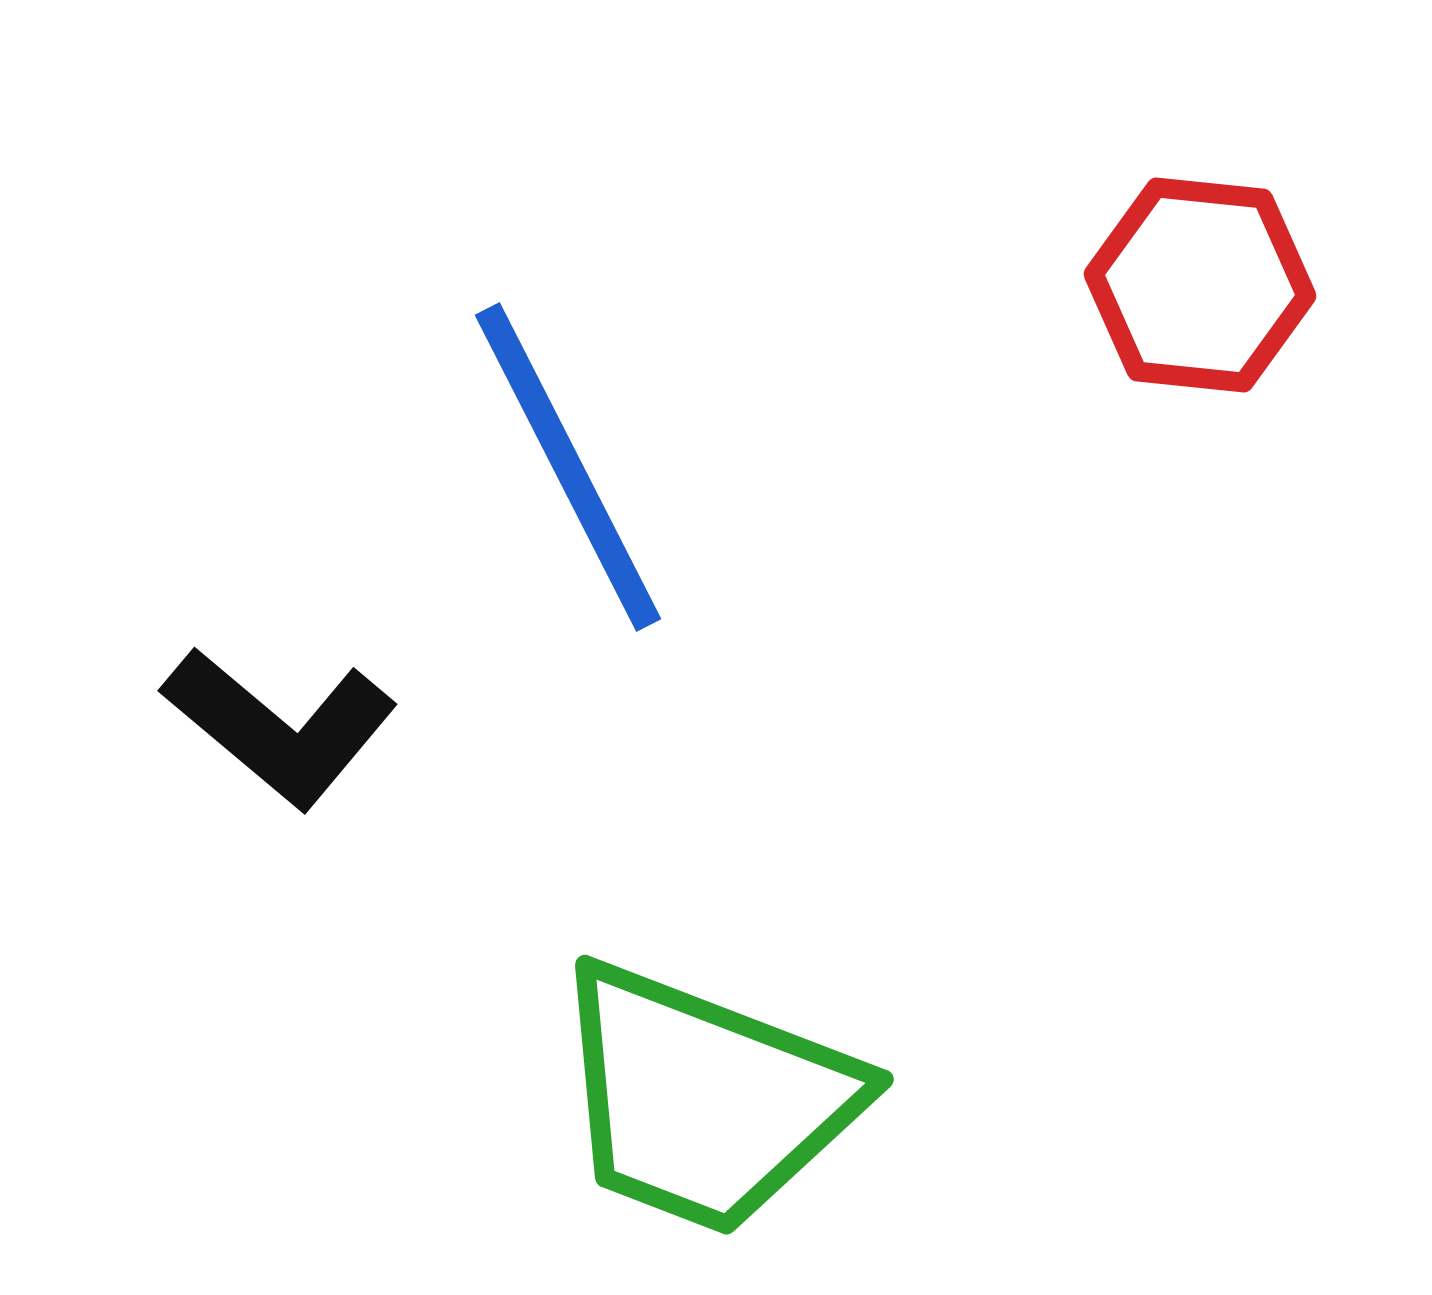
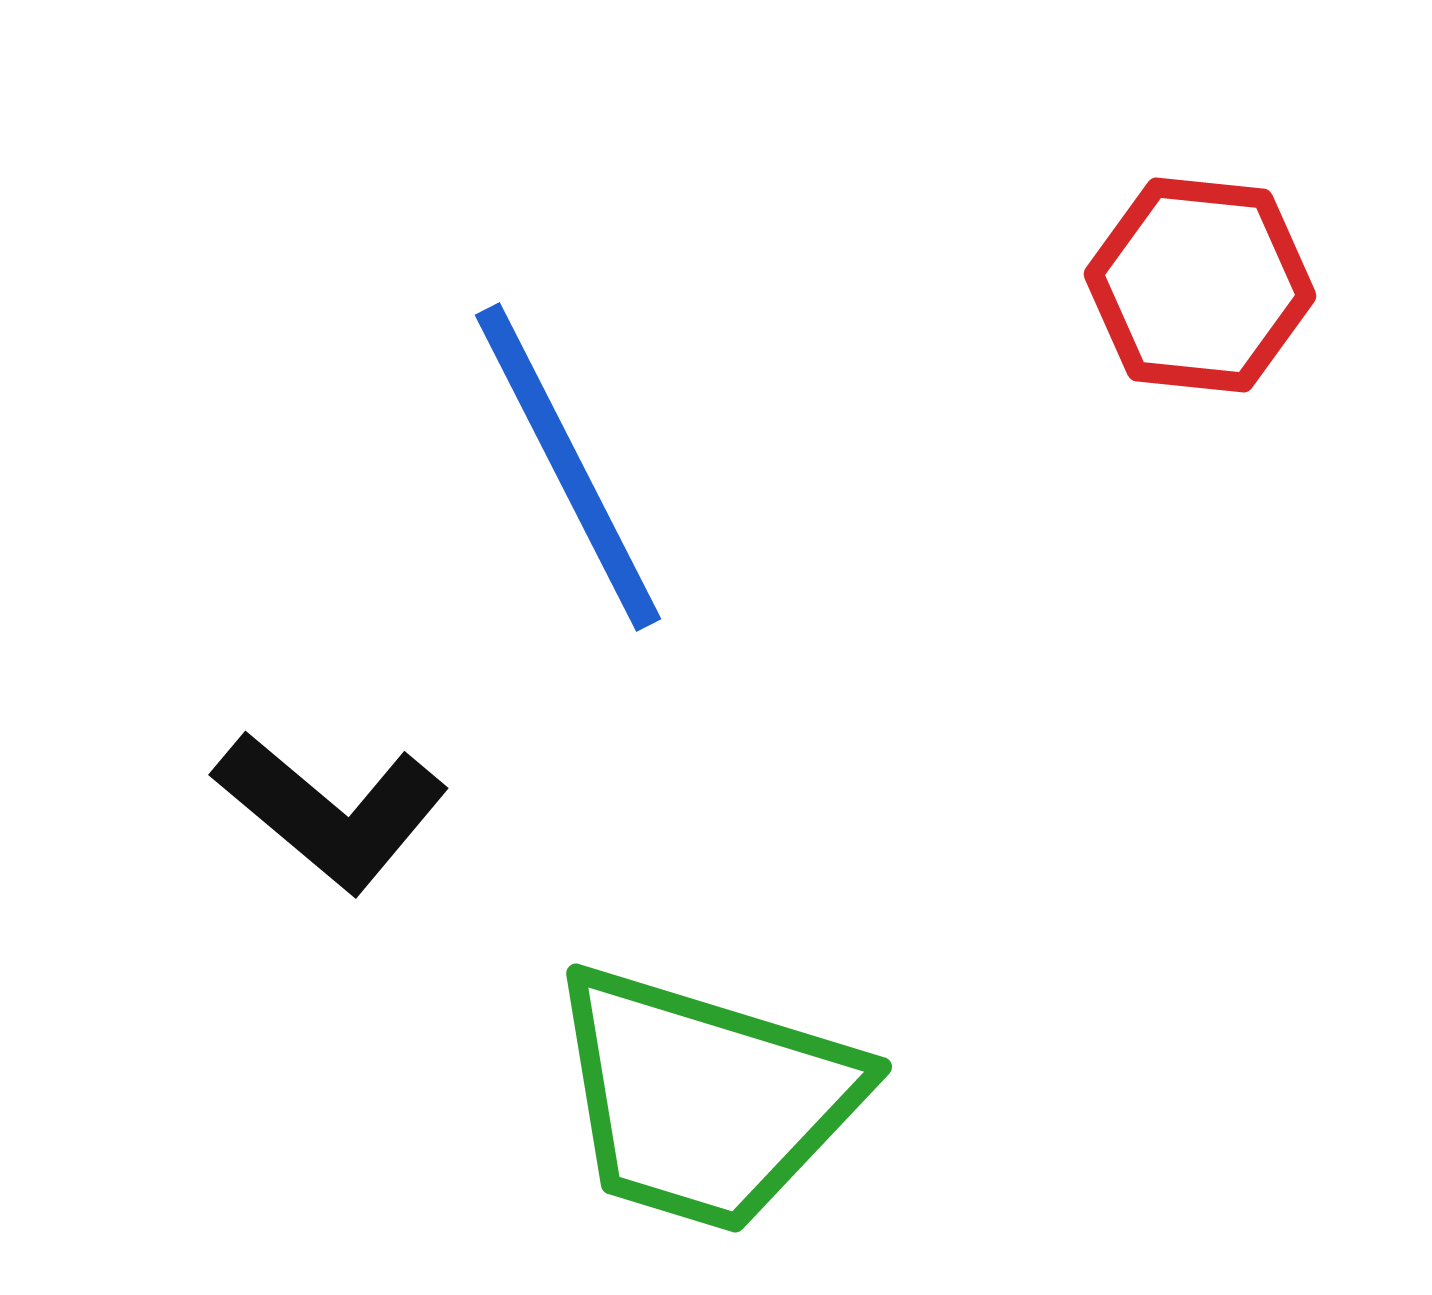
black L-shape: moved 51 px right, 84 px down
green trapezoid: rotated 4 degrees counterclockwise
